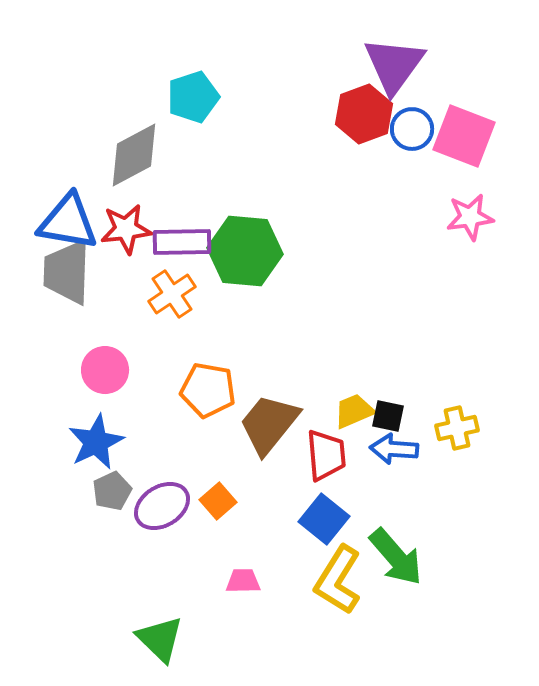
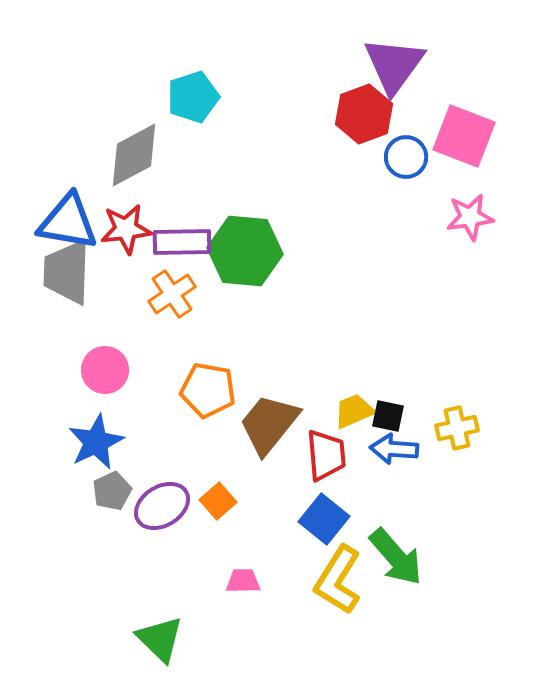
blue circle: moved 6 px left, 28 px down
